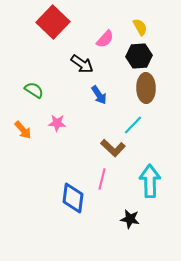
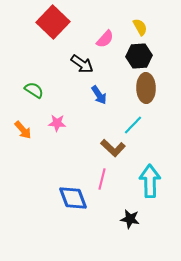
blue diamond: rotated 28 degrees counterclockwise
